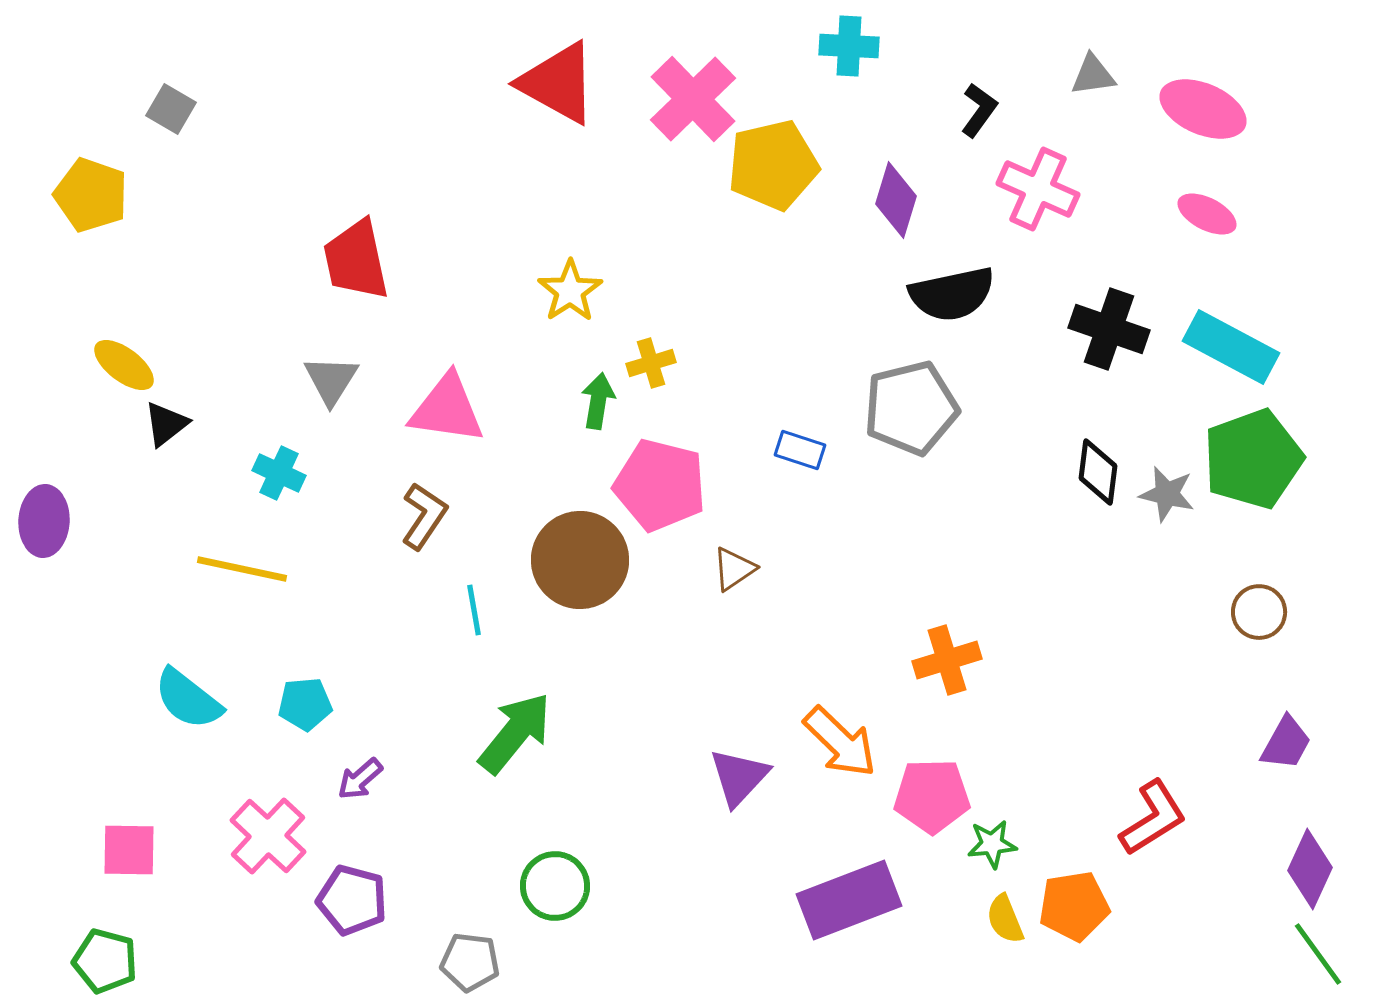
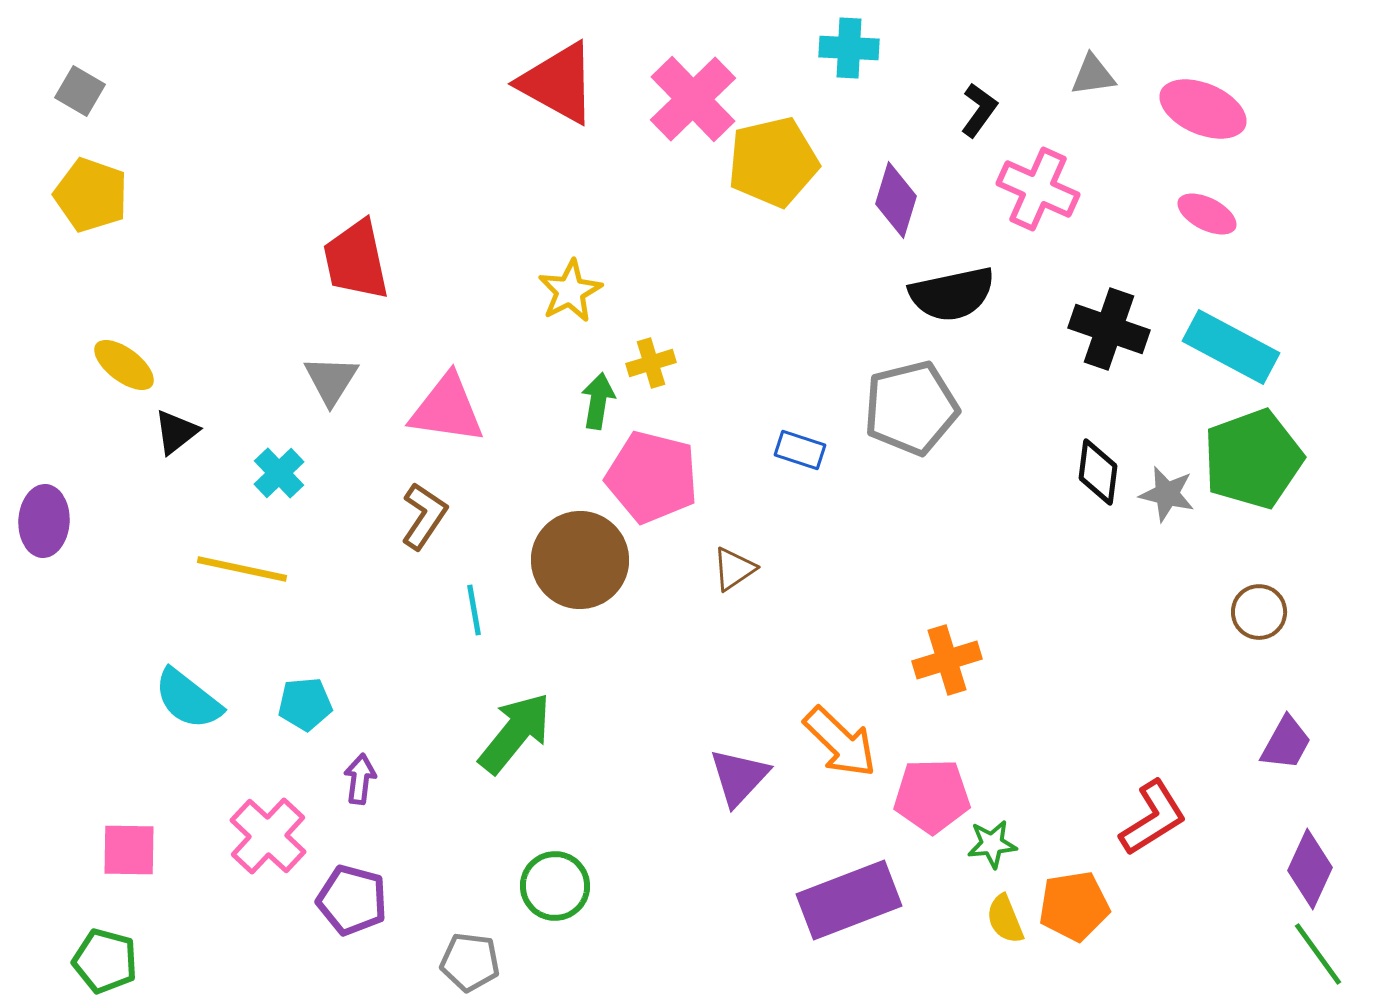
cyan cross at (849, 46): moved 2 px down
gray square at (171, 109): moved 91 px left, 18 px up
yellow pentagon at (773, 165): moved 3 px up
yellow star at (570, 291): rotated 6 degrees clockwise
black triangle at (166, 424): moved 10 px right, 8 px down
cyan cross at (279, 473): rotated 21 degrees clockwise
pink pentagon at (660, 485): moved 8 px left, 8 px up
purple arrow at (360, 779): rotated 138 degrees clockwise
